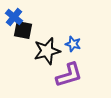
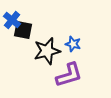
blue cross: moved 2 px left, 3 px down
